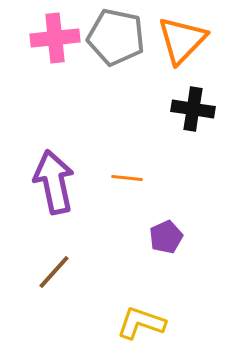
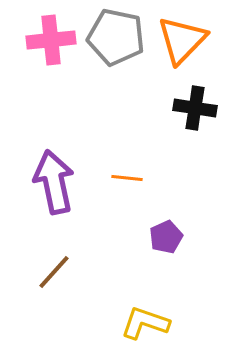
pink cross: moved 4 px left, 2 px down
black cross: moved 2 px right, 1 px up
yellow L-shape: moved 4 px right
